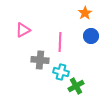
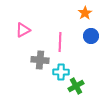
cyan cross: rotated 14 degrees counterclockwise
